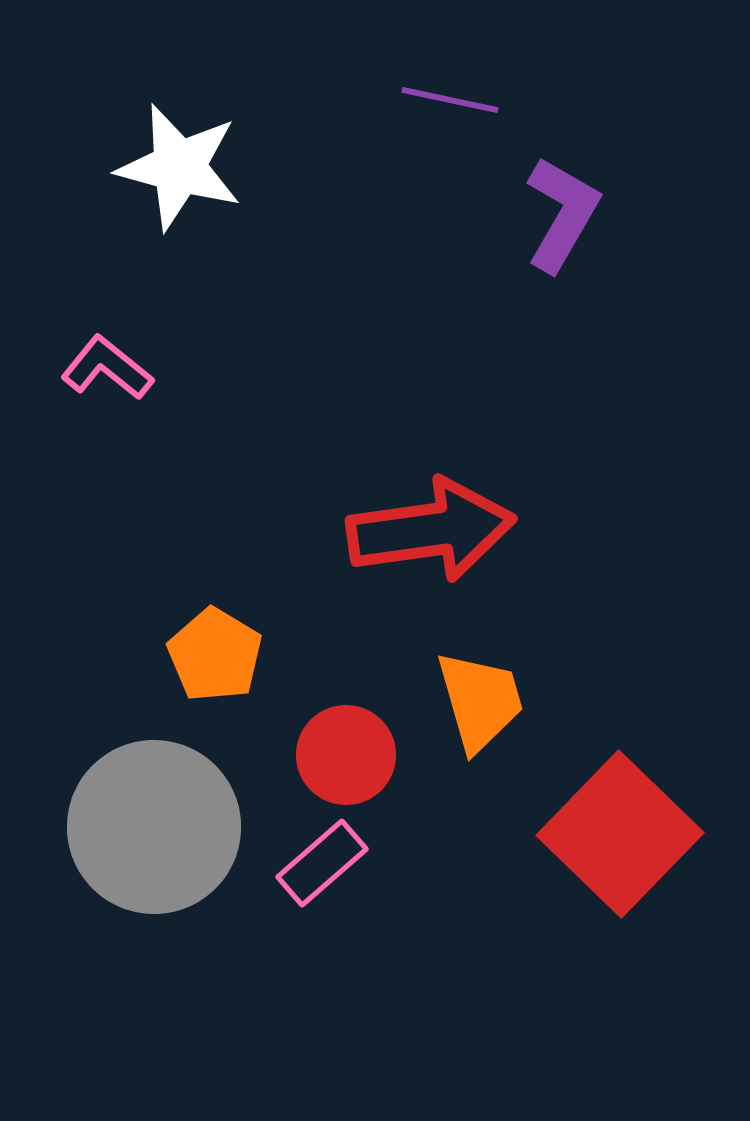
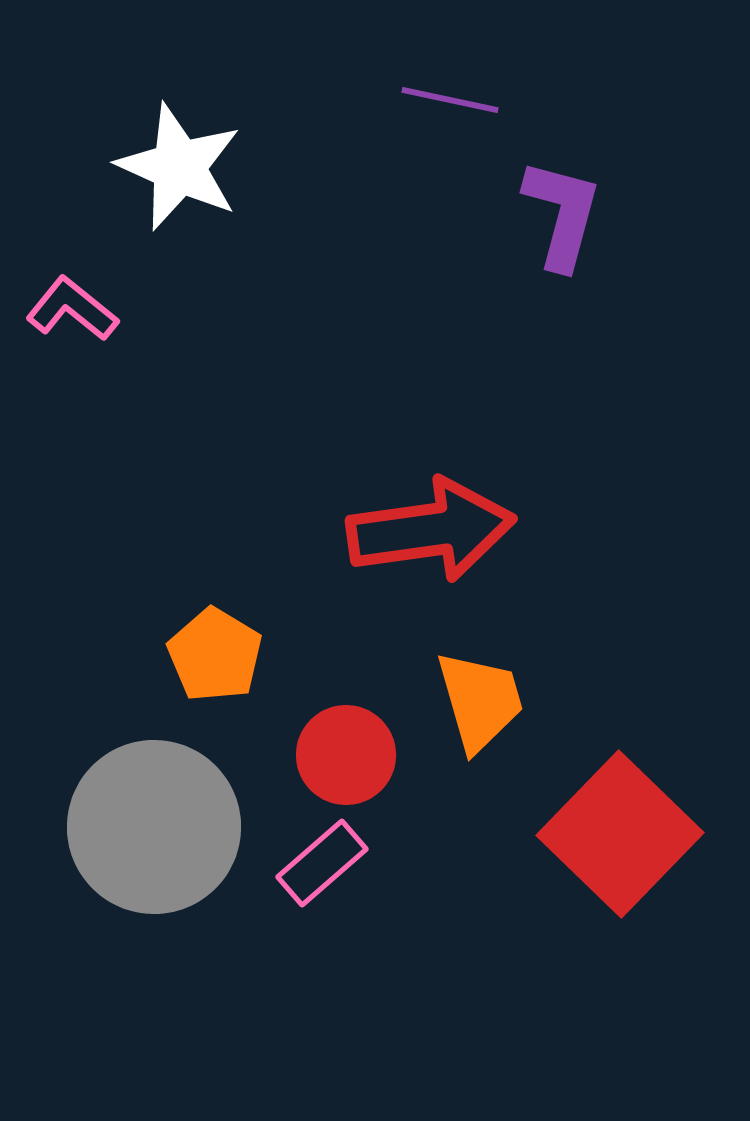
white star: rotated 9 degrees clockwise
purple L-shape: rotated 15 degrees counterclockwise
pink L-shape: moved 35 px left, 59 px up
